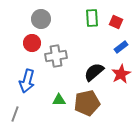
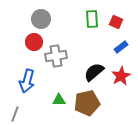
green rectangle: moved 1 px down
red circle: moved 2 px right, 1 px up
red star: moved 2 px down
